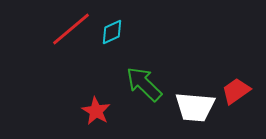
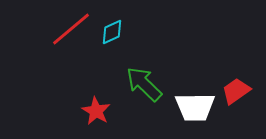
white trapezoid: rotated 6 degrees counterclockwise
